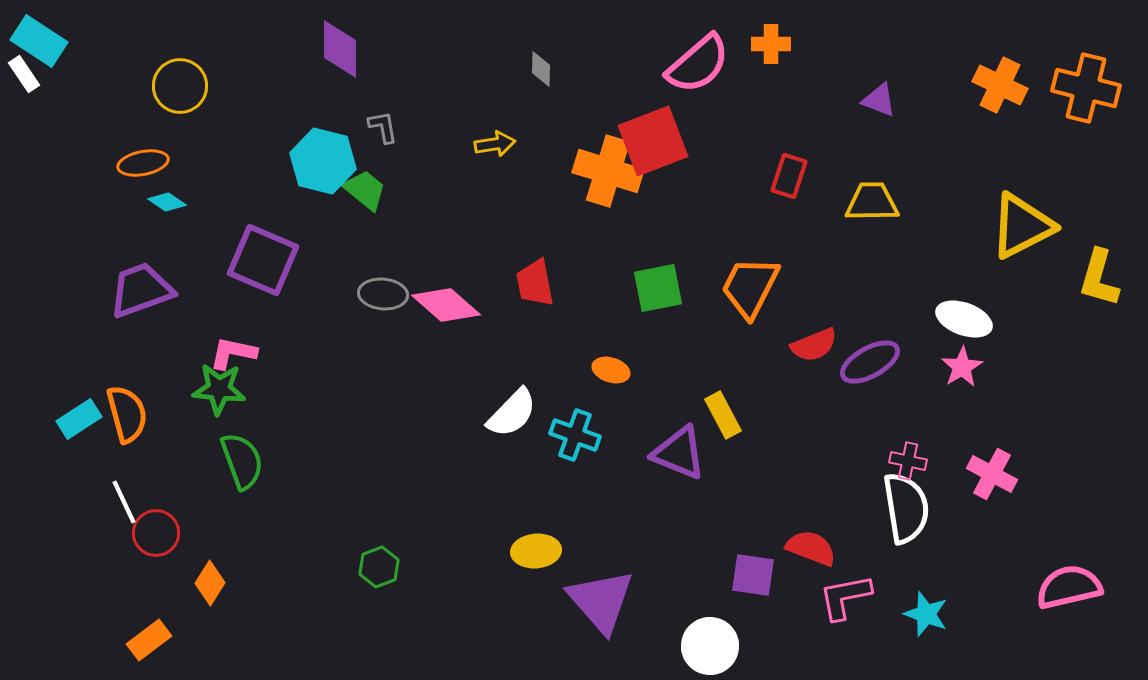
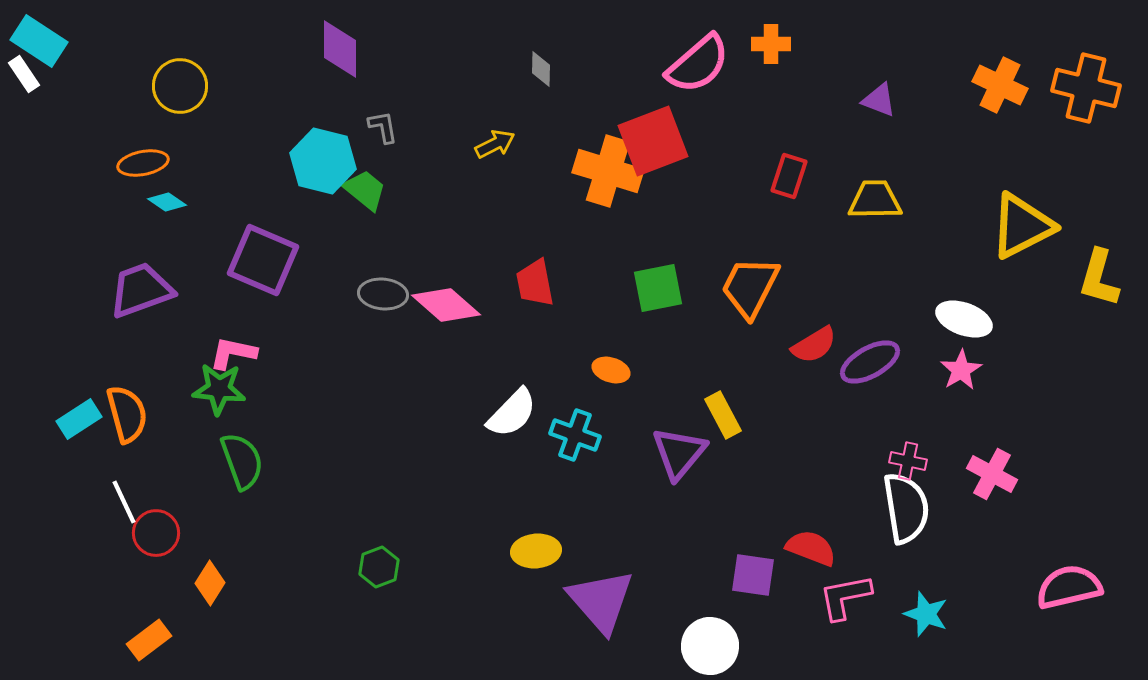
yellow arrow at (495, 144): rotated 18 degrees counterclockwise
yellow trapezoid at (872, 202): moved 3 px right, 2 px up
red semicircle at (814, 345): rotated 9 degrees counterclockwise
pink star at (962, 367): moved 1 px left, 3 px down
purple triangle at (679, 453): rotated 48 degrees clockwise
